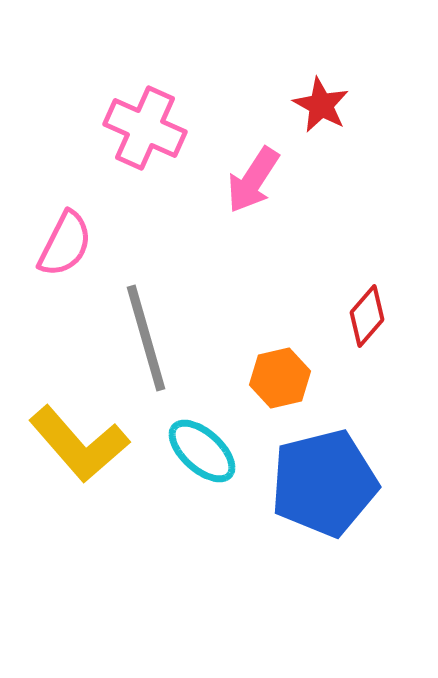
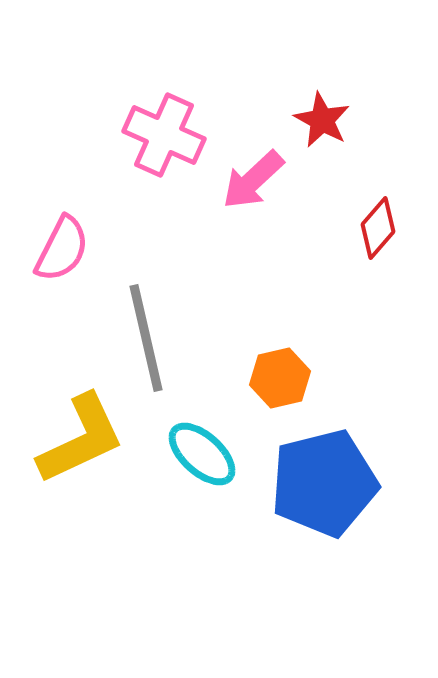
red star: moved 1 px right, 15 px down
pink cross: moved 19 px right, 7 px down
pink arrow: rotated 14 degrees clockwise
pink semicircle: moved 3 px left, 5 px down
red diamond: moved 11 px right, 88 px up
gray line: rotated 3 degrees clockwise
yellow L-shape: moved 2 px right, 5 px up; rotated 74 degrees counterclockwise
cyan ellipse: moved 3 px down
